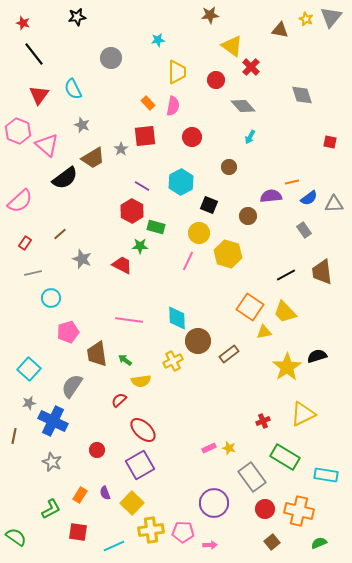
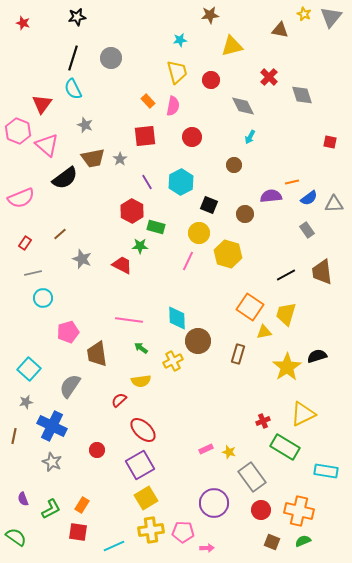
yellow star at (306, 19): moved 2 px left, 5 px up
cyan star at (158, 40): moved 22 px right
yellow triangle at (232, 46): rotated 50 degrees counterclockwise
black line at (34, 54): moved 39 px right, 4 px down; rotated 55 degrees clockwise
red cross at (251, 67): moved 18 px right, 10 px down
yellow trapezoid at (177, 72): rotated 15 degrees counterclockwise
red circle at (216, 80): moved 5 px left
red triangle at (39, 95): moved 3 px right, 9 px down
orange rectangle at (148, 103): moved 2 px up
gray diamond at (243, 106): rotated 15 degrees clockwise
gray star at (82, 125): moved 3 px right
gray star at (121, 149): moved 1 px left, 10 px down
brown trapezoid at (93, 158): rotated 20 degrees clockwise
brown circle at (229, 167): moved 5 px right, 2 px up
purple line at (142, 186): moved 5 px right, 4 px up; rotated 28 degrees clockwise
pink semicircle at (20, 201): moved 1 px right, 3 px up; rotated 20 degrees clockwise
brown circle at (248, 216): moved 3 px left, 2 px up
gray rectangle at (304, 230): moved 3 px right
cyan circle at (51, 298): moved 8 px left
yellow trapezoid at (285, 312): moved 1 px right, 2 px down; rotated 60 degrees clockwise
brown rectangle at (229, 354): moved 9 px right; rotated 36 degrees counterclockwise
green arrow at (125, 360): moved 16 px right, 12 px up
gray semicircle at (72, 386): moved 2 px left
gray star at (29, 403): moved 3 px left, 1 px up
blue cross at (53, 421): moved 1 px left, 5 px down
pink rectangle at (209, 448): moved 3 px left, 1 px down
yellow star at (229, 448): moved 4 px down
green rectangle at (285, 457): moved 10 px up
cyan rectangle at (326, 475): moved 4 px up
purple semicircle at (105, 493): moved 82 px left, 6 px down
orange rectangle at (80, 495): moved 2 px right, 10 px down
yellow square at (132, 503): moved 14 px right, 5 px up; rotated 15 degrees clockwise
red circle at (265, 509): moved 4 px left, 1 px down
brown square at (272, 542): rotated 28 degrees counterclockwise
green semicircle at (319, 543): moved 16 px left, 2 px up
pink arrow at (210, 545): moved 3 px left, 3 px down
